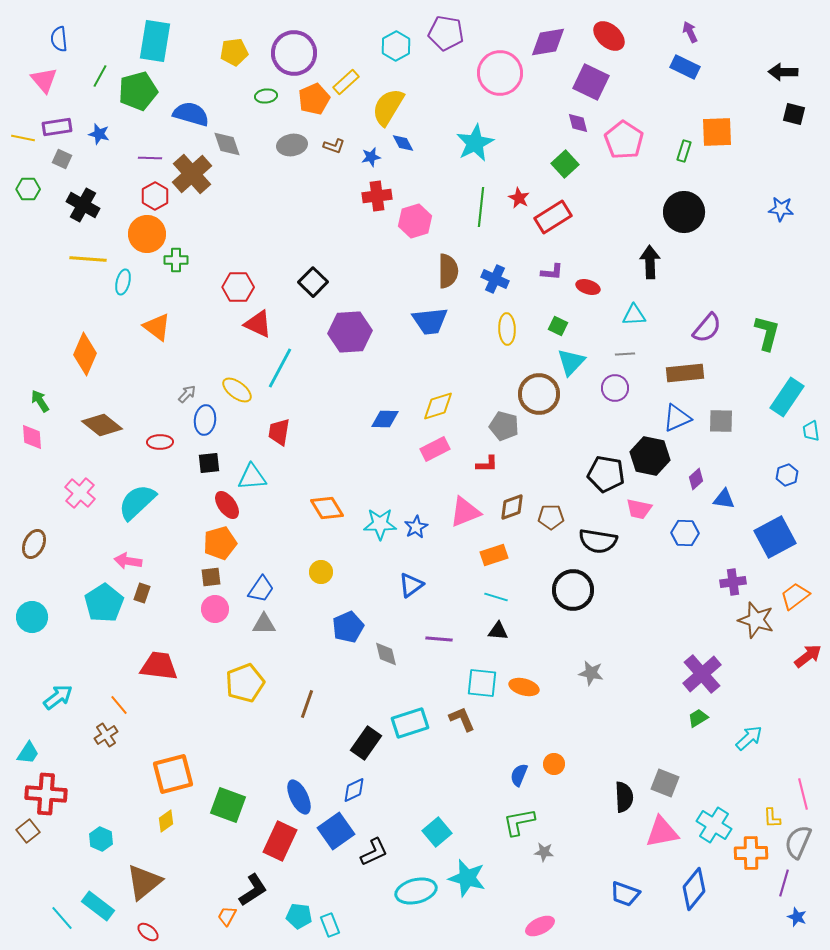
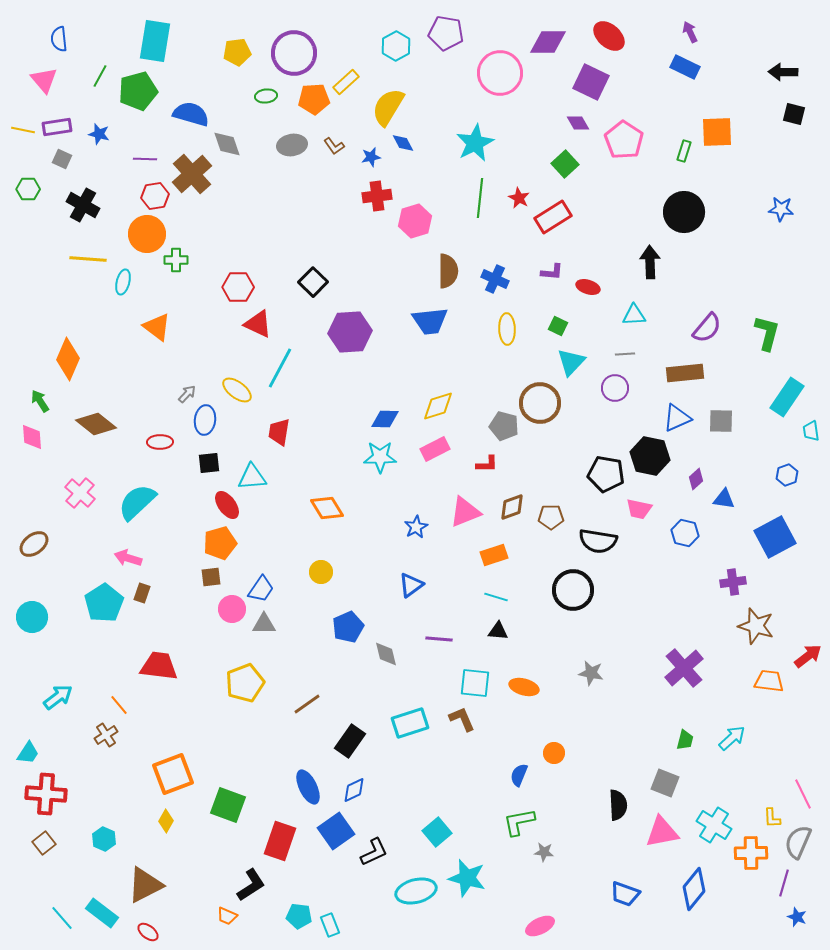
purple diamond at (548, 42): rotated 9 degrees clockwise
yellow pentagon at (234, 52): moved 3 px right
orange pentagon at (314, 99): rotated 20 degrees clockwise
purple diamond at (578, 123): rotated 15 degrees counterclockwise
yellow line at (23, 138): moved 8 px up
brown L-shape at (334, 146): rotated 35 degrees clockwise
purple line at (150, 158): moved 5 px left, 1 px down
red hexagon at (155, 196): rotated 20 degrees clockwise
green line at (481, 207): moved 1 px left, 9 px up
orange diamond at (85, 354): moved 17 px left, 5 px down
brown circle at (539, 394): moved 1 px right, 9 px down
brown diamond at (102, 425): moved 6 px left, 1 px up
cyan star at (380, 524): moved 67 px up
blue hexagon at (685, 533): rotated 12 degrees clockwise
brown ellipse at (34, 544): rotated 28 degrees clockwise
pink arrow at (128, 561): moved 3 px up; rotated 8 degrees clockwise
orange trapezoid at (795, 596): moved 26 px left, 85 px down; rotated 44 degrees clockwise
pink circle at (215, 609): moved 17 px right
brown star at (756, 620): moved 6 px down
purple cross at (702, 674): moved 18 px left, 6 px up
cyan square at (482, 683): moved 7 px left
brown line at (307, 704): rotated 36 degrees clockwise
green trapezoid at (698, 718): moved 13 px left, 22 px down; rotated 135 degrees clockwise
cyan arrow at (749, 738): moved 17 px left
black rectangle at (366, 743): moved 16 px left, 2 px up
orange circle at (554, 764): moved 11 px up
orange square at (173, 774): rotated 6 degrees counterclockwise
pink line at (803, 794): rotated 12 degrees counterclockwise
blue ellipse at (299, 797): moved 9 px right, 10 px up
black semicircle at (624, 797): moved 6 px left, 8 px down
yellow diamond at (166, 821): rotated 25 degrees counterclockwise
brown square at (28, 831): moved 16 px right, 12 px down
cyan hexagon at (101, 839): moved 3 px right
red rectangle at (280, 841): rotated 6 degrees counterclockwise
brown triangle at (144, 882): moved 1 px right, 3 px down; rotated 12 degrees clockwise
black L-shape at (253, 890): moved 2 px left, 5 px up
cyan rectangle at (98, 906): moved 4 px right, 7 px down
orange trapezoid at (227, 916): rotated 95 degrees counterclockwise
